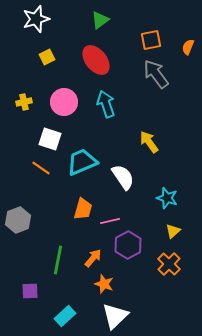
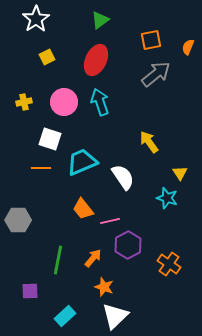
white star: rotated 16 degrees counterclockwise
red ellipse: rotated 64 degrees clockwise
gray arrow: rotated 88 degrees clockwise
cyan arrow: moved 6 px left, 2 px up
orange line: rotated 36 degrees counterclockwise
orange trapezoid: rotated 125 degrees clockwise
gray hexagon: rotated 20 degrees clockwise
yellow triangle: moved 7 px right, 58 px up; rotated 21 degrees counterclockwise
orange cross: rotated 10 degrees counterclockwise
orange star: moved 3 px down
